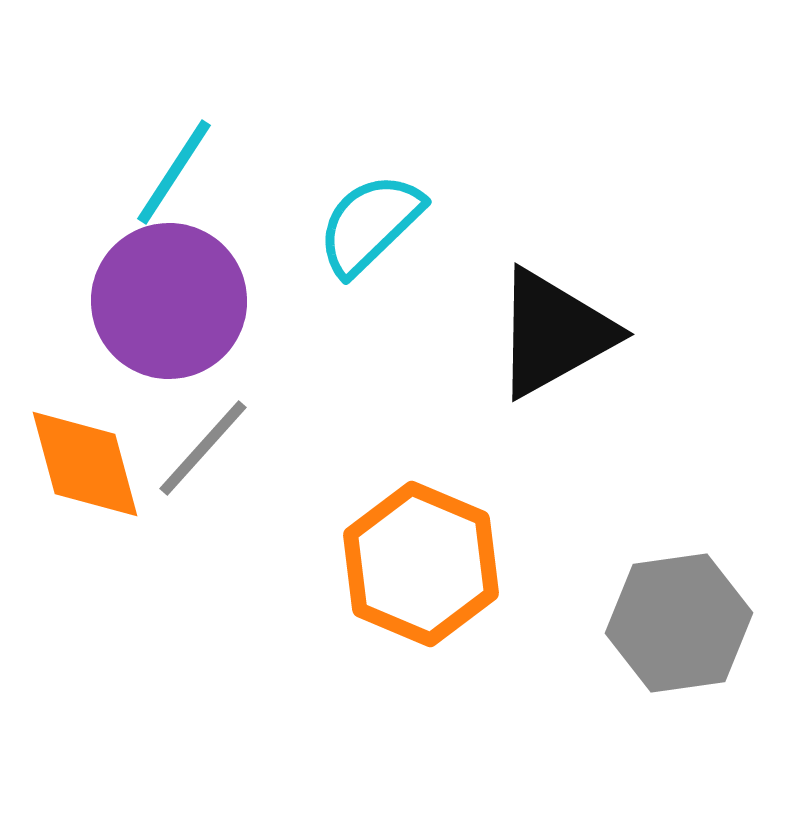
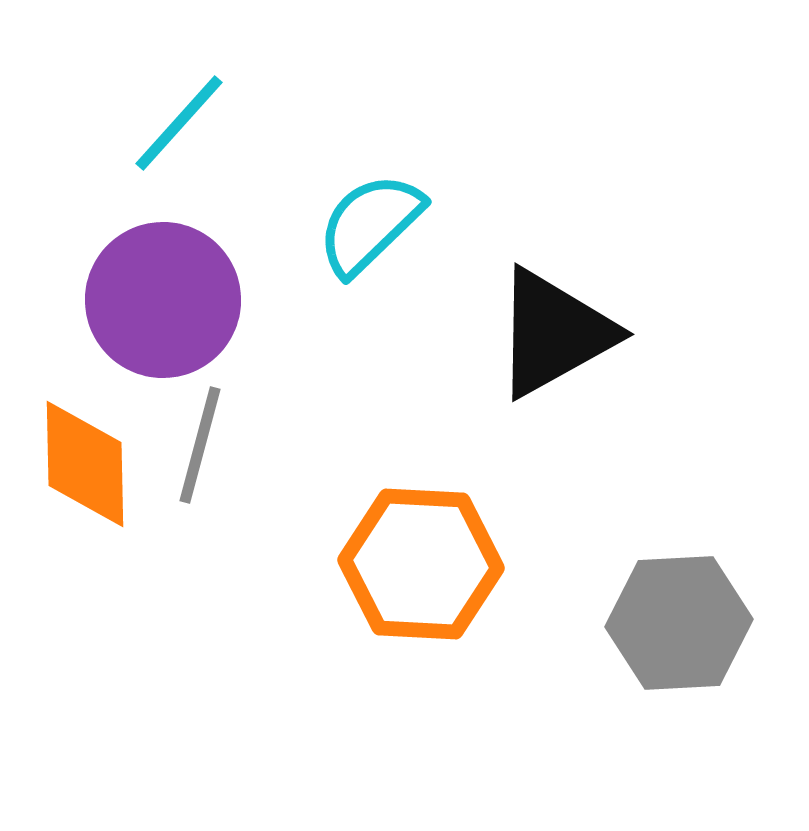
cyan line: moved 5 px right, 49 px up; rotated 9 degrees clockwise
purple circle: moved 6 px left, 1 px up
gray line: moved 3 px left, 3 px up; rotated 27 degrees counterclockwise
orange diamond: rotated 14 degrees clockwise
orange hexagon: rotated 20 degrees counterclockwise
gray hexagon: rotated 5 degrees clockwise
